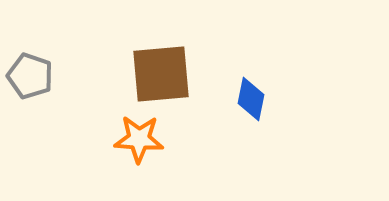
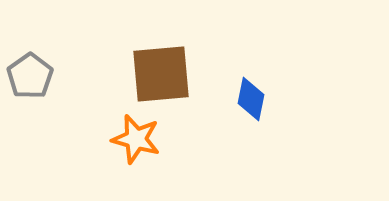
gray pentagon: rotated 18 degrees clockwise
orange star: moved 3 px left; rotated 12 degrees clockwise
